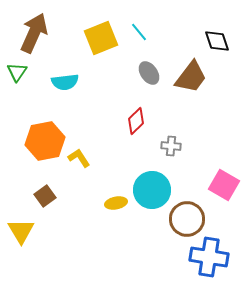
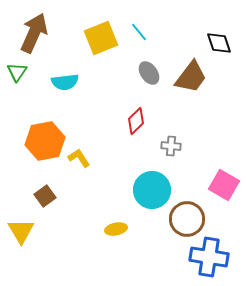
black diamond: moved 2 px right, 2 px down
yellow ellipse: moved 26 px down
